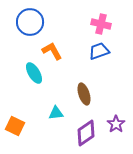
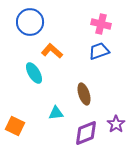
orange L-shape: rotated 20 degrees counterclockwise
purple diamond: rotated 12 degrees clockwise
